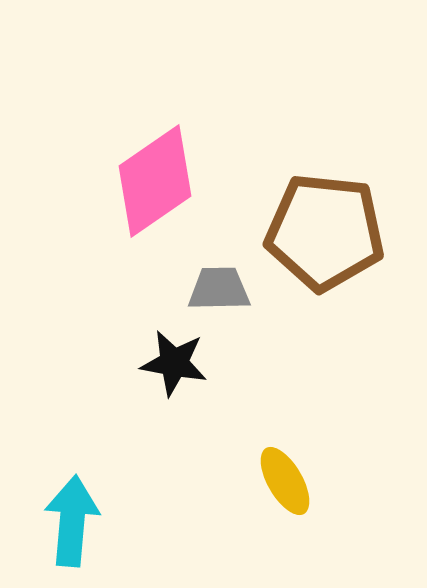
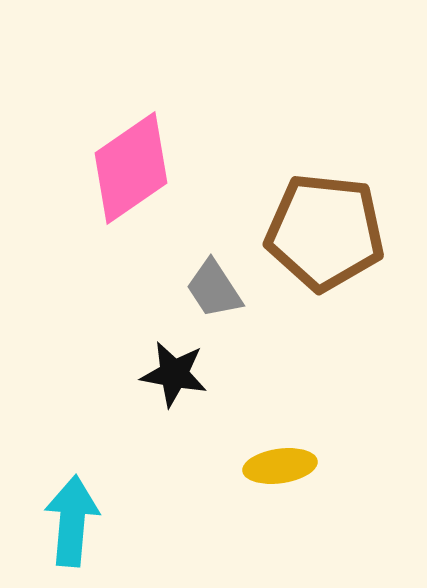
pink diamond: moved 24 px left, 13 px up
gray trapezoid: moved 5 px left; rotated 122 degrees counterclockwise
black star: moved 11 px down
yellow ellipse: moved 5 px left, 15 px up; rotated 68 degrees counterclockwise
